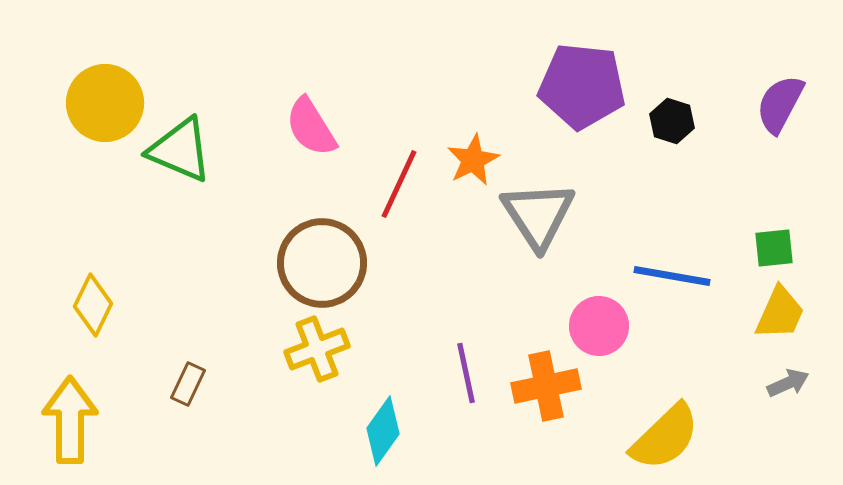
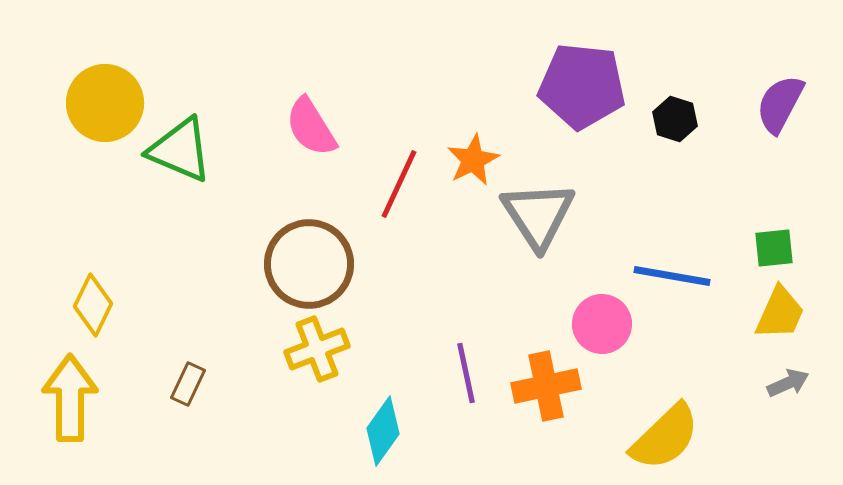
black hexagon: moved 3 px right, 2 px up
brown circle: moved 13 px left, 1 px down
pink circle: moved 3 px right, 2 px up
yellow arrow: moved 22 px up
